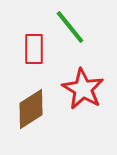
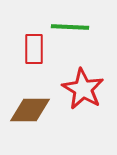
green line: rotated 48 degrees counterclockwise
brown diamond: moved 1 px left, 1 px down; rotated 33 degrees clockwise
